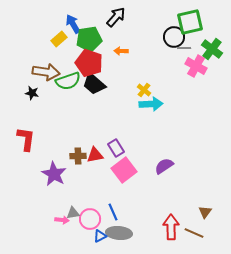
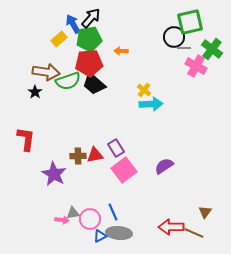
black arrow: moved 25 px left, 1 px down
red pentagon: rotated 24 degrees counterclockwise
black star: moved 3 px right, 1 px up; rotated 24 degrees clockwise
red arrow: rotated 90 degrees counterclockwise
